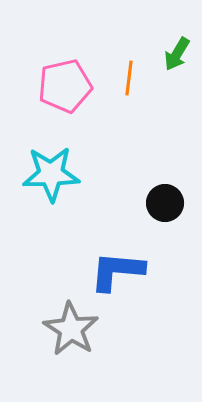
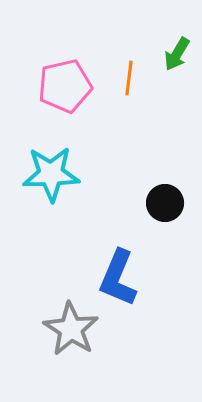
blue L-shape: moved 1 px right, 7 px down; rotated 72 degrees counterclockwise
